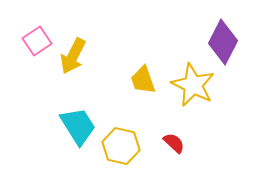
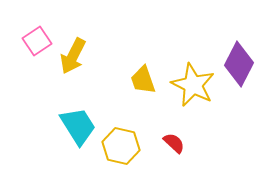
purple diamond: moved 16 px right, 22 px down
